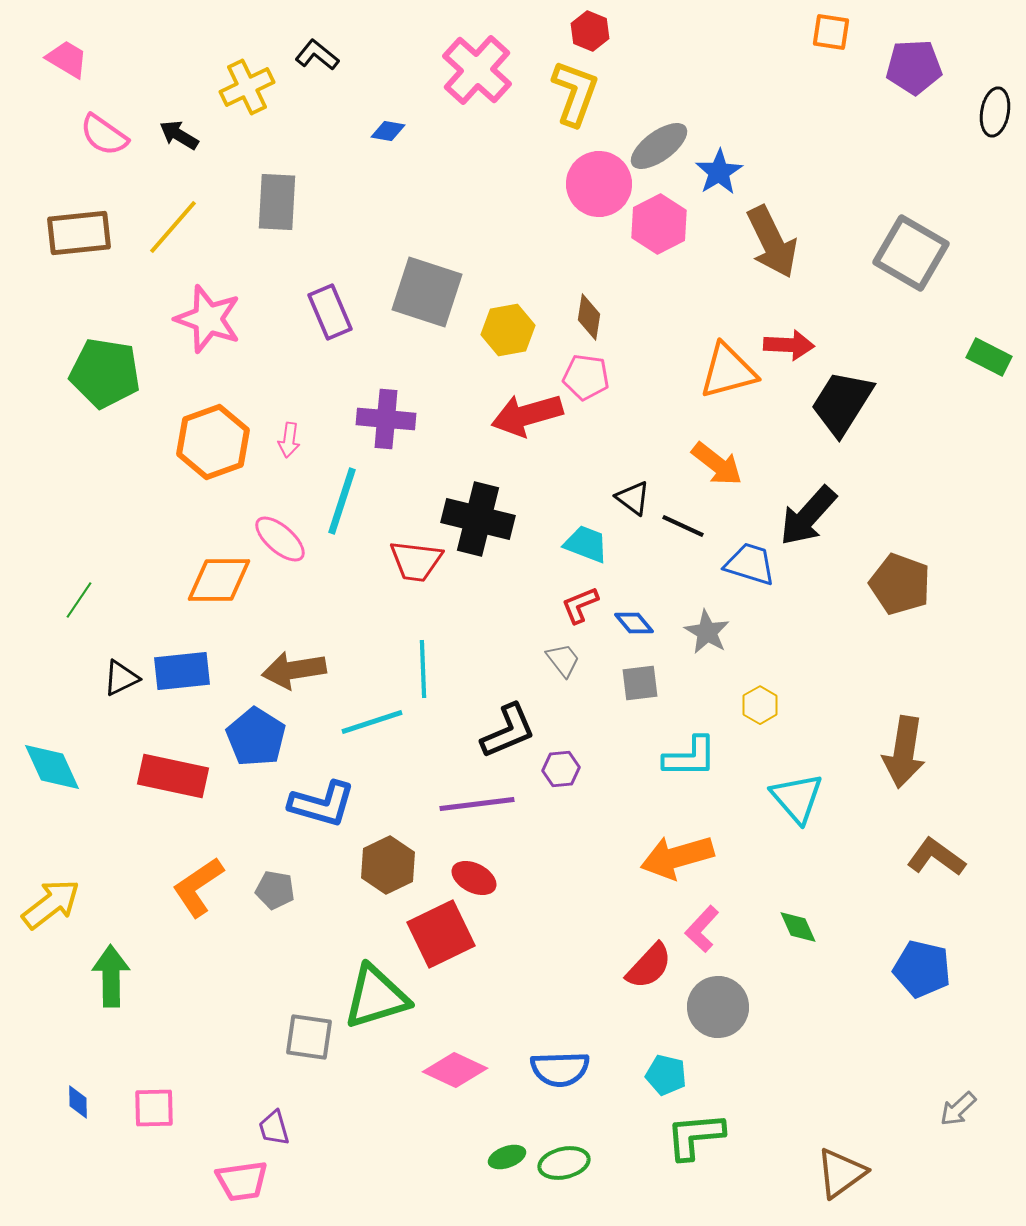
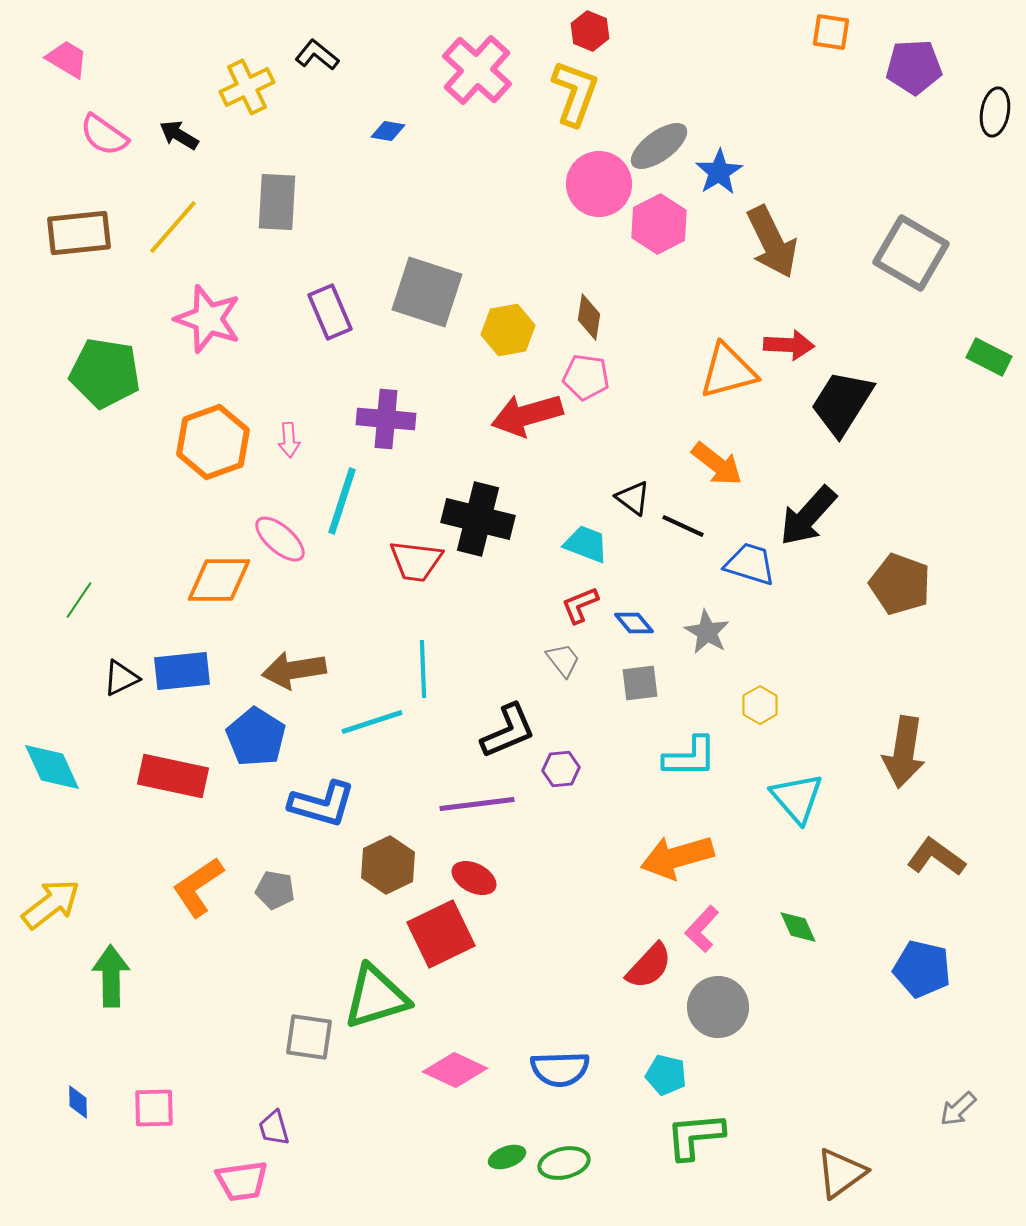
pink arrow at (289, 440): rotated 12 degrees counterclockwise
